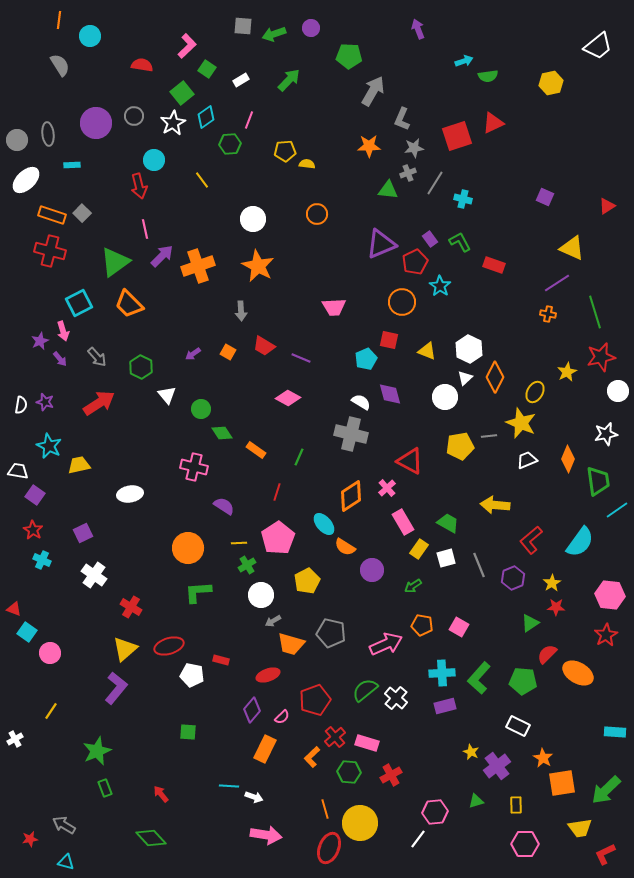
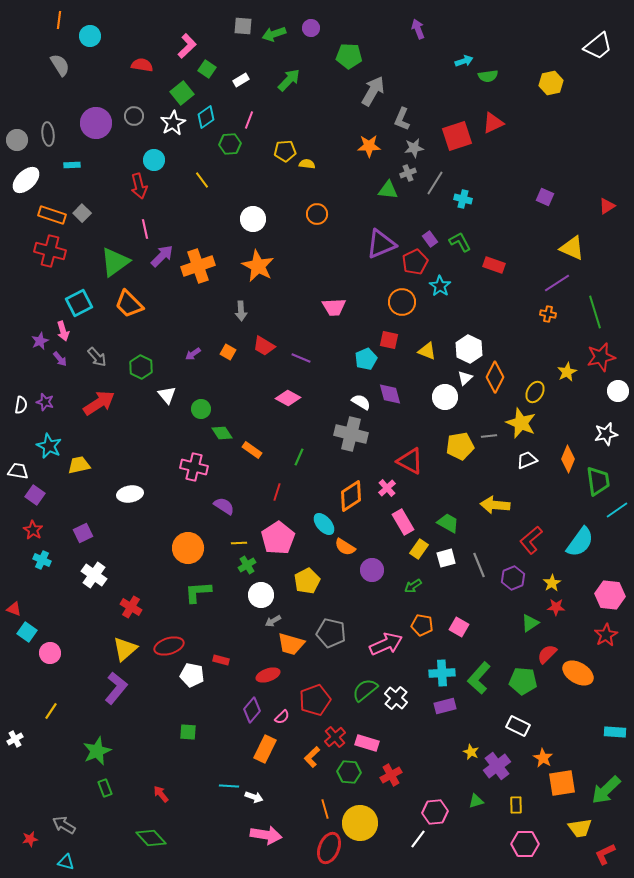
orange rectangle at (256, 450): moved 4 px left
